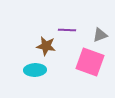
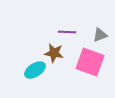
purple line: moved 2 px down
brown star: moved 8 px right, 7 px down
cyan ellipse: rotated 30 degrees counterclockwise
